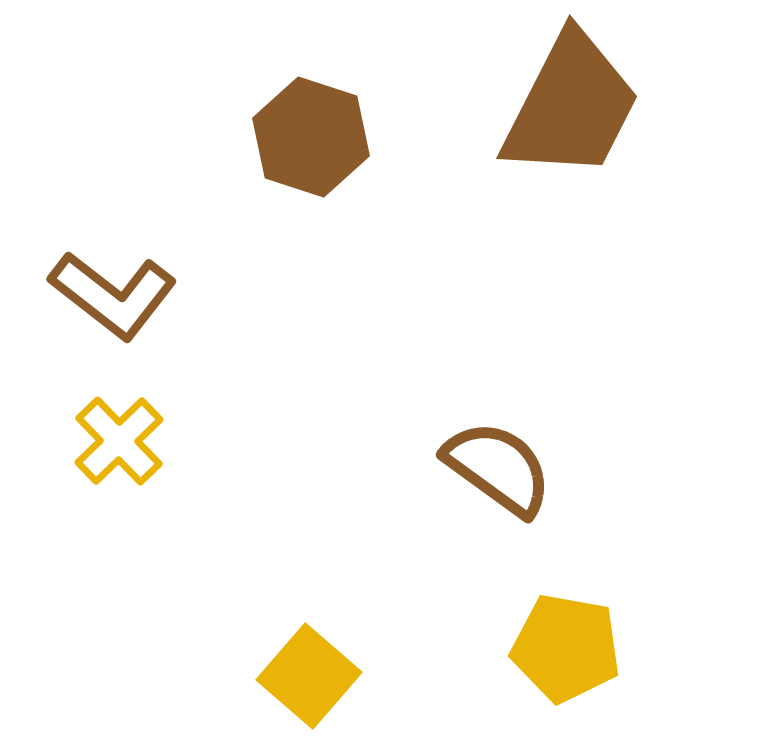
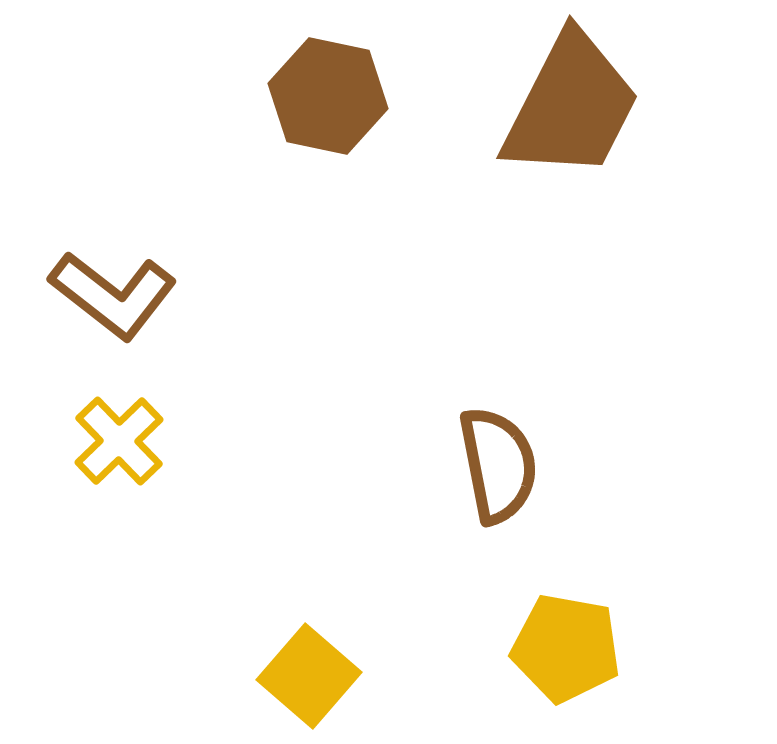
brown hexagon: moved 17 px right, 41 px up; rotated 6 degrees counterclockwise
brown semicircle: moved 3 px up; rotated 43 degrees clockwise
